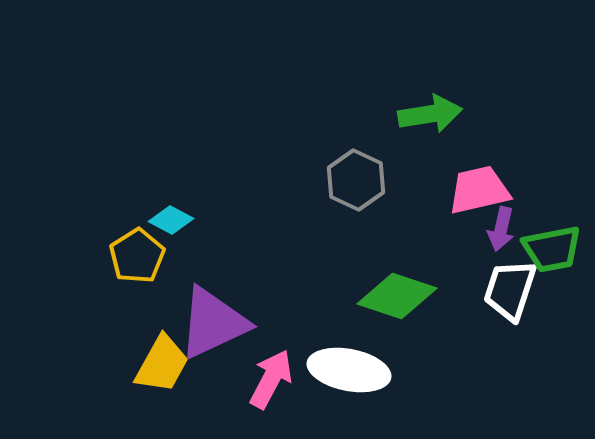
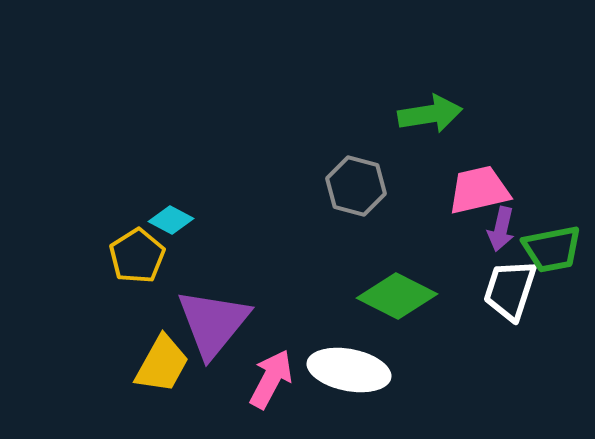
gray hexagon: moved 6 px down; rotated 10 degrees counterclockwise
green diamond: rotated 8 degrees clockwise
purple triangle: rotated 26 degrees counterclockwise
